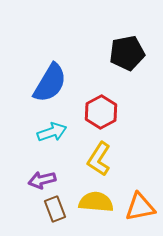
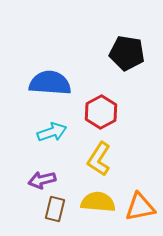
black pentagon: rotated 20 degrees clockwise
blue semicircle: rotated 117 degrees counterclockwise
yellow semicircle: moved 2 px right
brown rectangle: rotated 35 degrees clockwise
